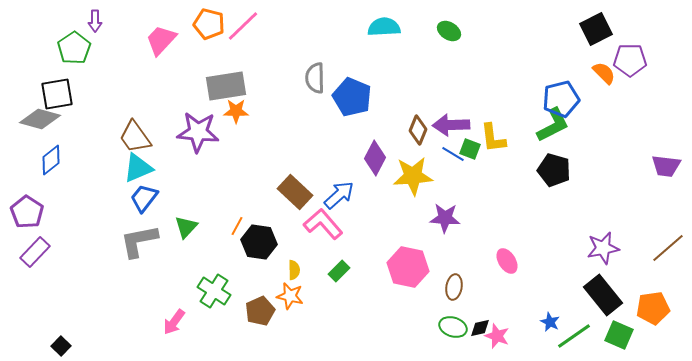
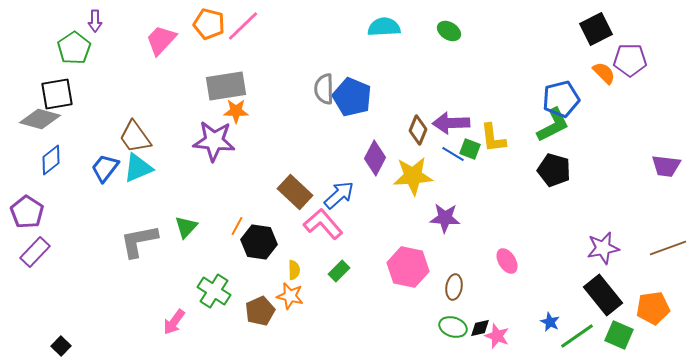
gray semicircle at (315, 78): moved 9 px right, 11 px down
purple arrow at (451, 125): moved 2 px up
purple star at (198, 132): moved 16 px right, 9 px down
blue trapezoid at (144, 198): moved 39 px left, 30 px up
brown line at (668, 248): rotated 21 degrees clockwise
green line at (574, 336): moved 3 px right
